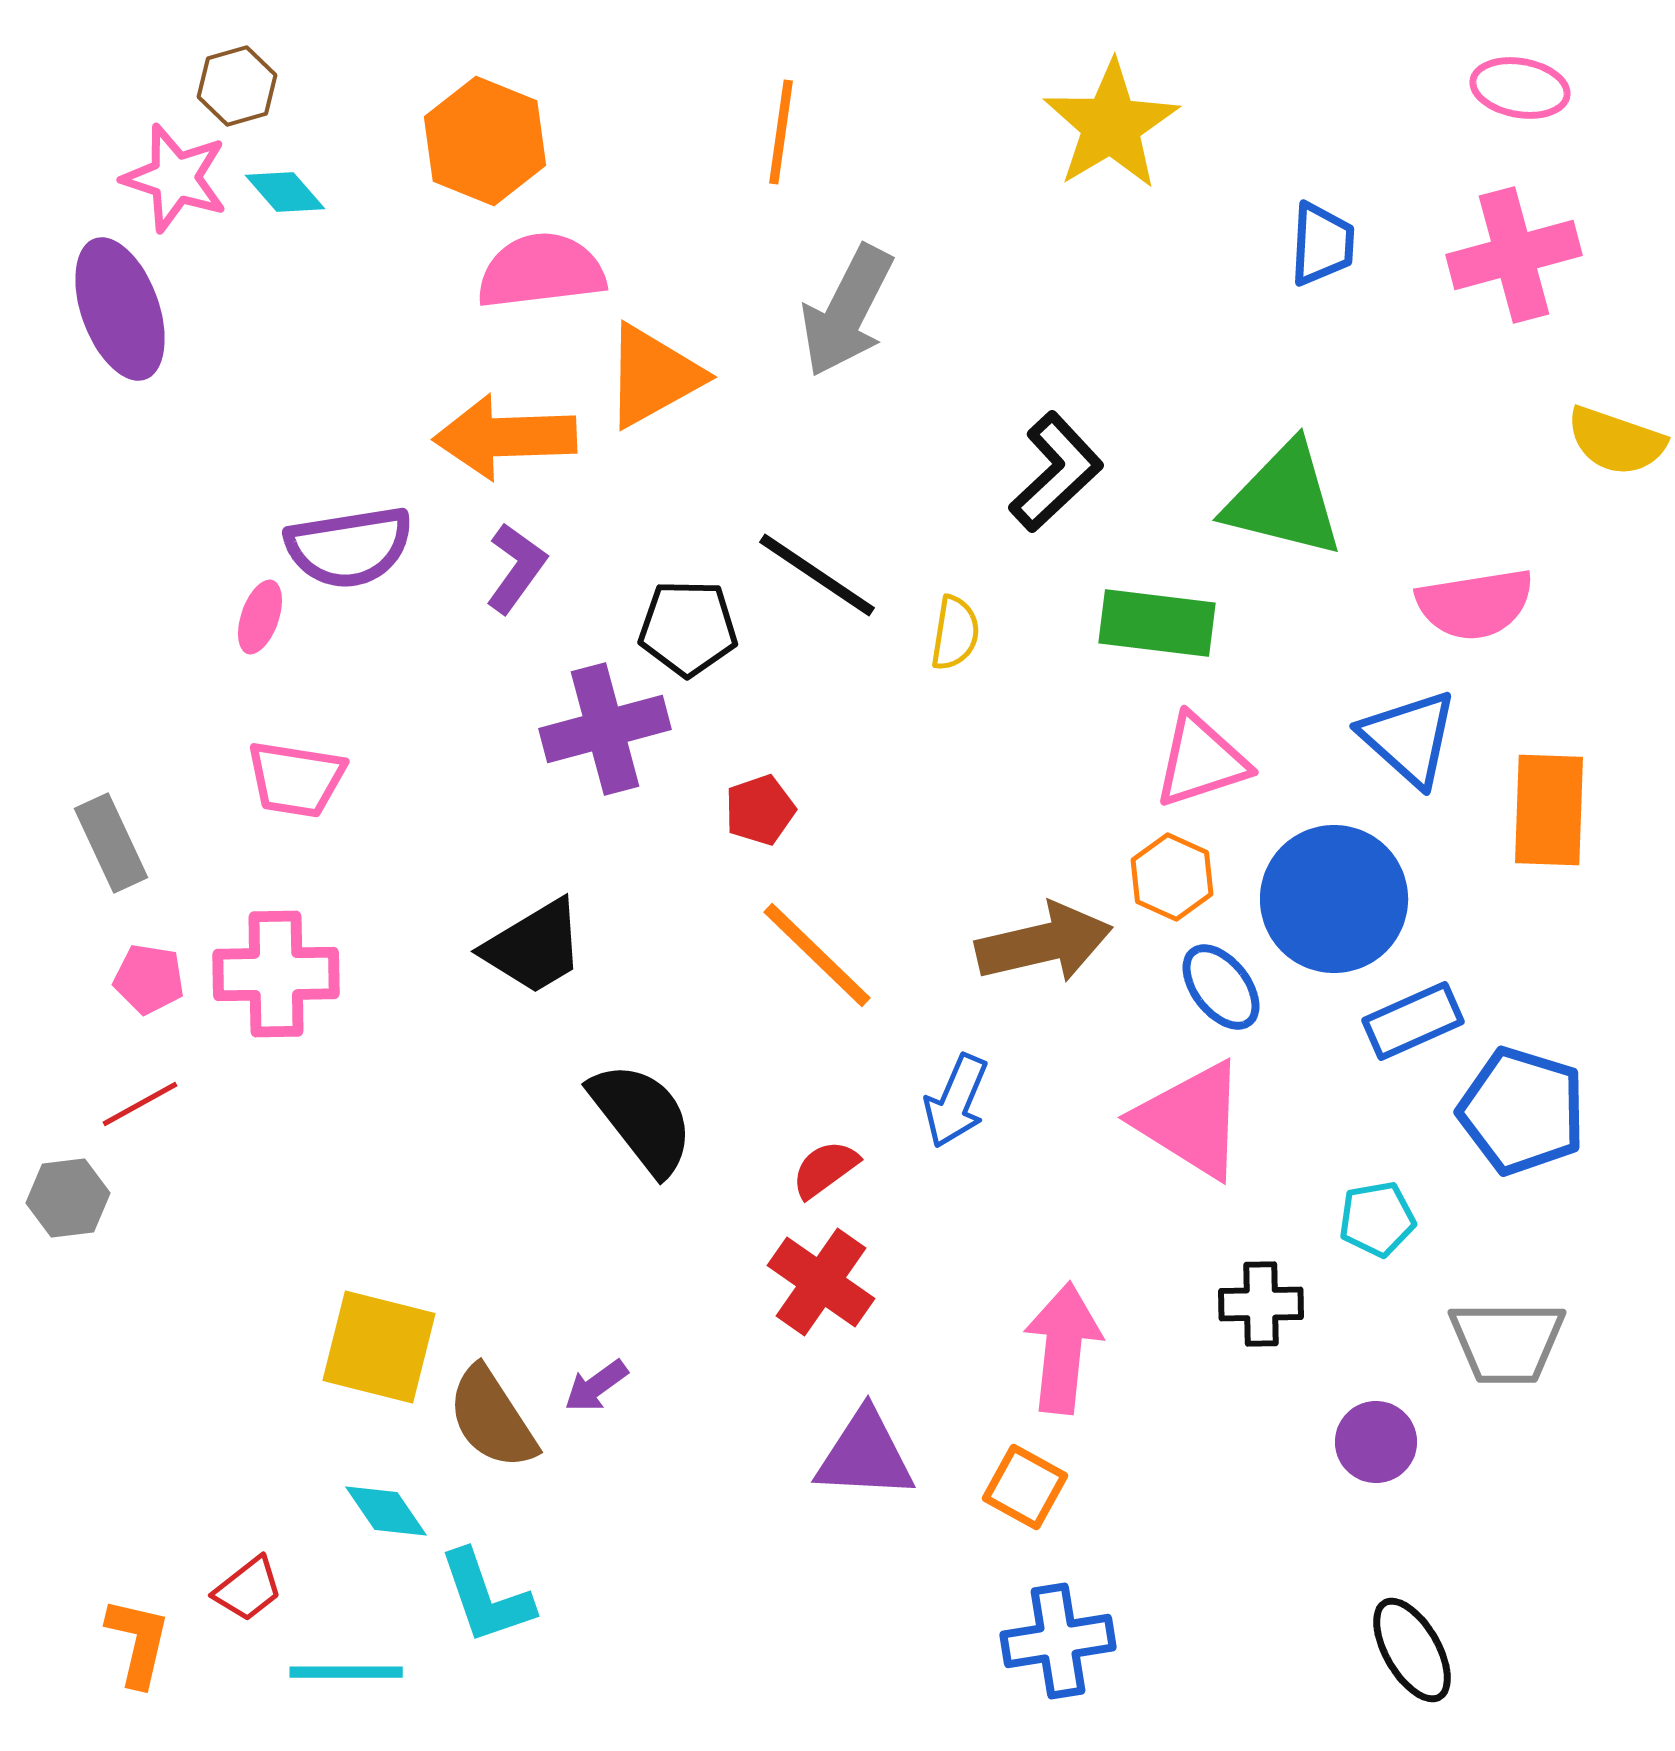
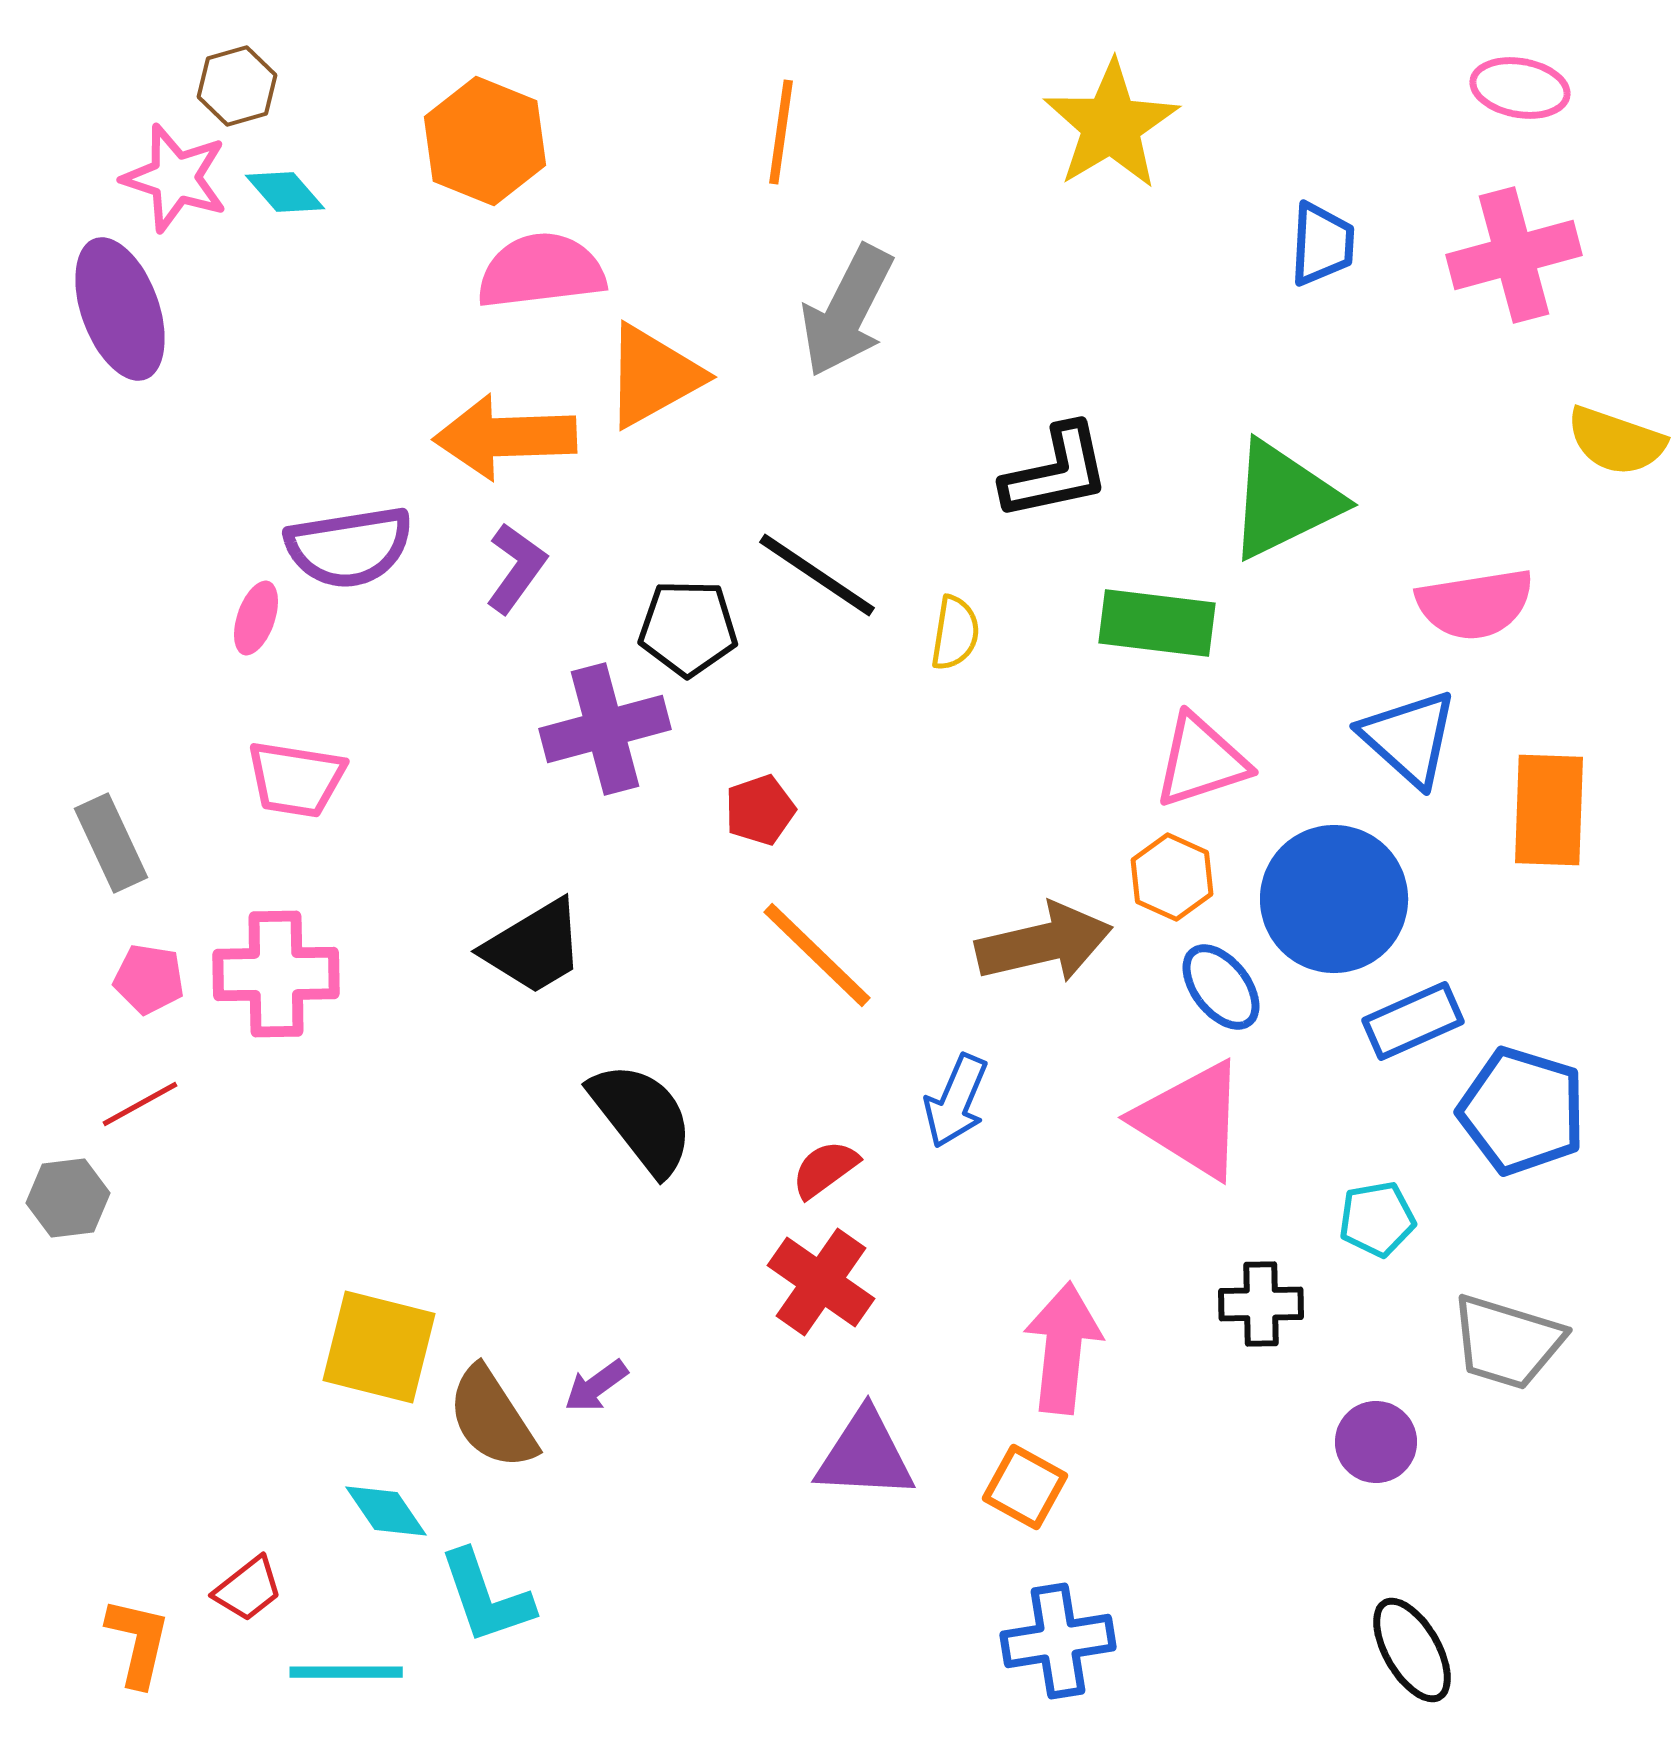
black L-shape at (1056, 472): rotated 31 degrees clockwise
green triangle at (1284, 500): rotated 40 degrees counterclockwise
pink ellipse at (260, 617): moved 4 px left, 1 px down
gray trapezoid at (1507, 1342): rotated 17 degrees clockwise
